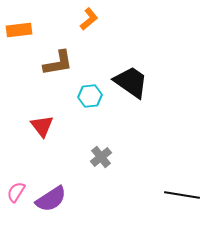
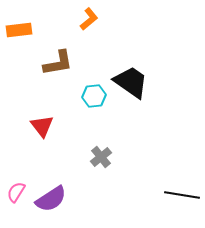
cyan hexagon: moved 4 px right
